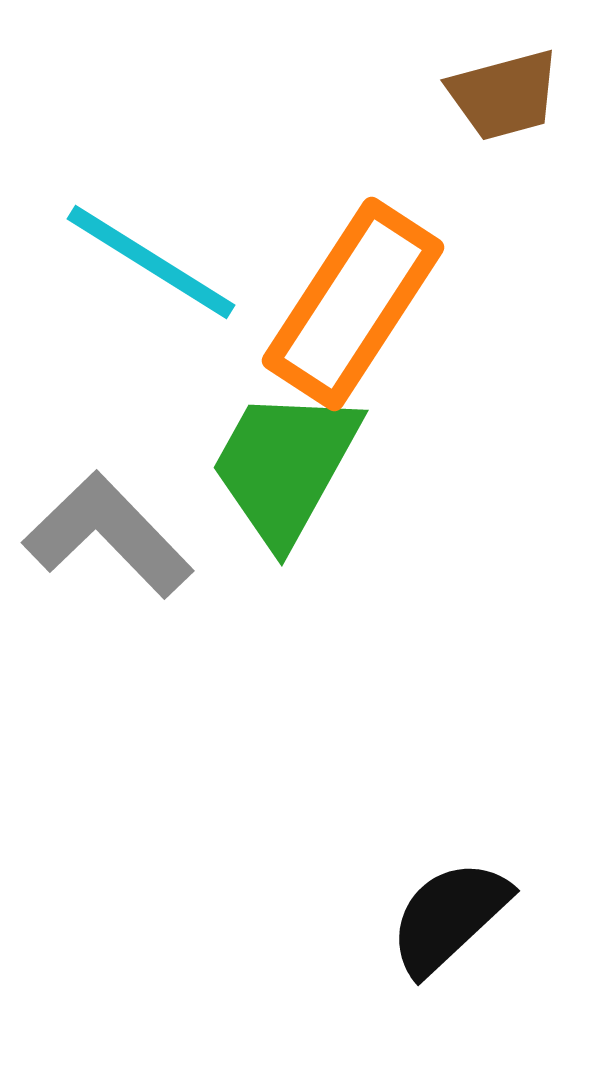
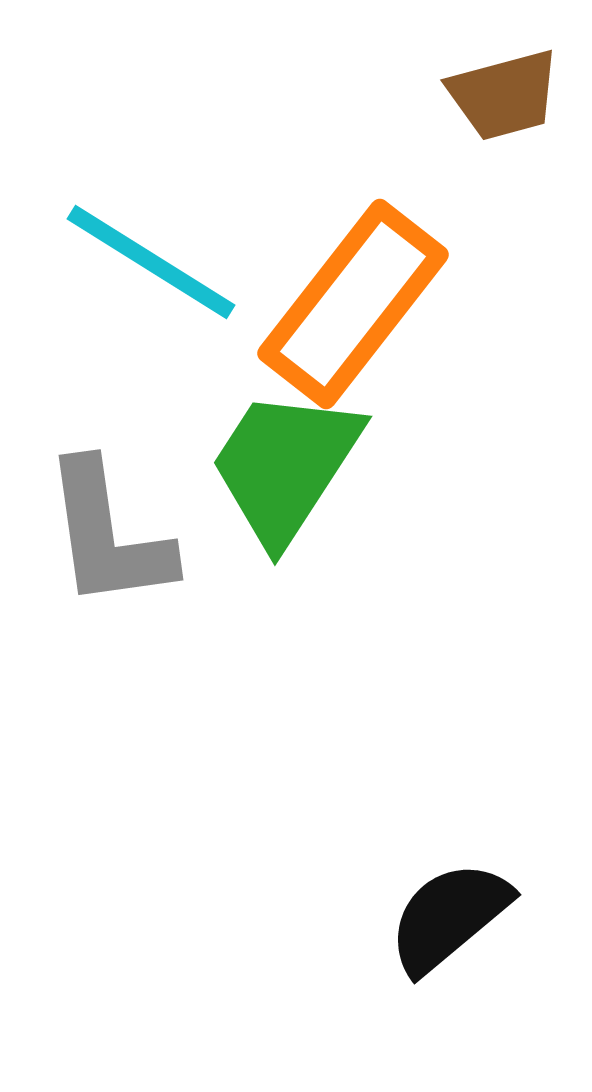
orange rectangle: rotated 5 degrees clockwise
green trapezoid: rotated 4 degrees clockwise
gray L-shape: rotated 144 degrees counterclockwise
black semicircle: rotated 3 degrees clockwise
